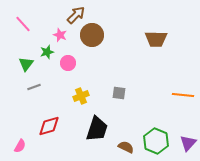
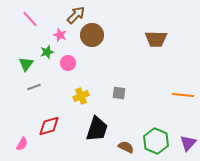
pink line: moved 7 px right, 5 px up
pink semicircle: moved 2 px right, 2 px up
